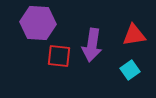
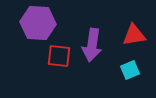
cyan square: rotated 12 degrees clockwise
